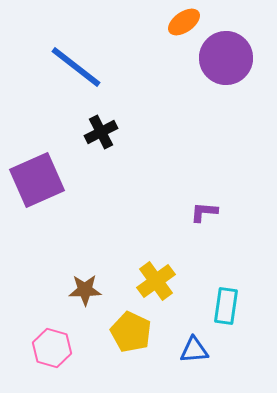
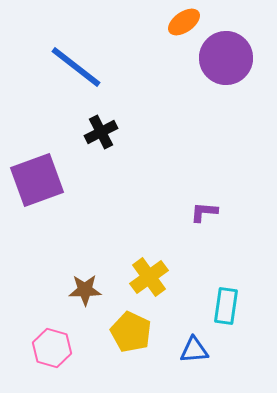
purple square: rotated 4 degrees clockwise
yellow cross: moved 7 px left, 4 px up
